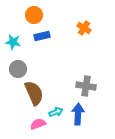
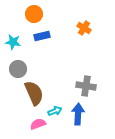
orange circle: moved 1 px up
cyan arrow: moved 1 px left, 1 px up
